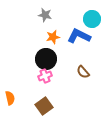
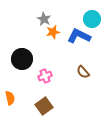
gray star: moved 1 px left, 4 px down; rotated 16 degrees clockwise
orange star: moved 5 px up
black circle: moved 24 px left
